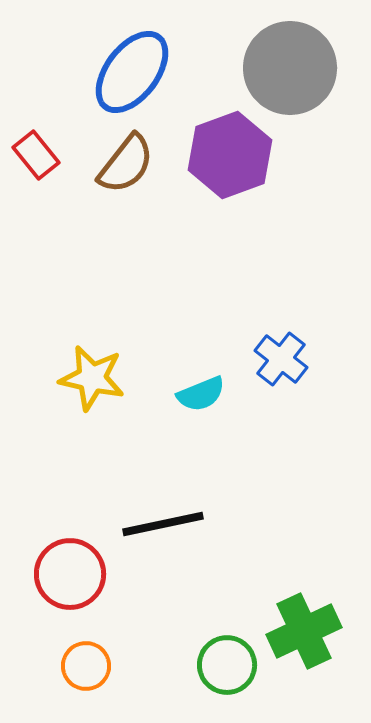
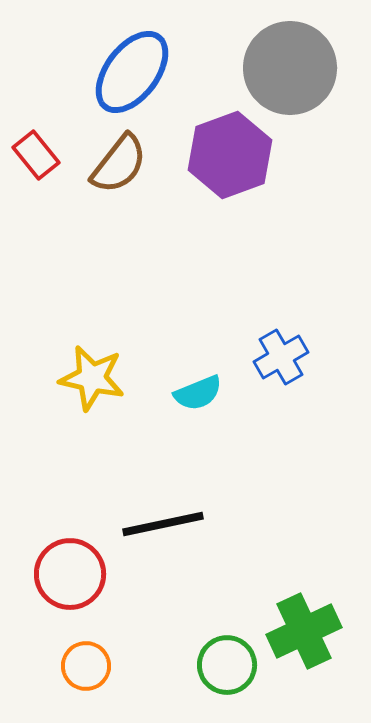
brown semicircle: moved 7 px left
blue cross: moved 2 px up; rotated 22 degrees clockwise
cyan semicircle: moved 3 px left, 1 px up
